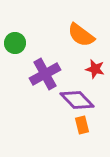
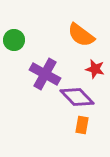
green circle: moved 1 px left, 3 px up
purple cross: rotated 32 degrees counterclockwise
purple diamond: moved 3 px up
orange rectangle: rotated 24 degrees clockwise
